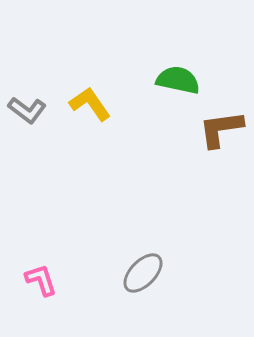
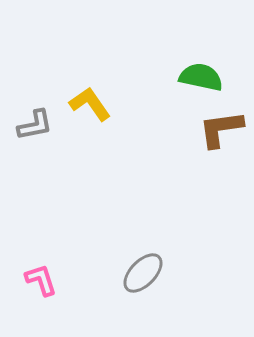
green semicircle: moved 23 px right, 3 px up
gray L-shape: moved 8 px right, 15 px down; rotated 48 degrees counterclockwise
